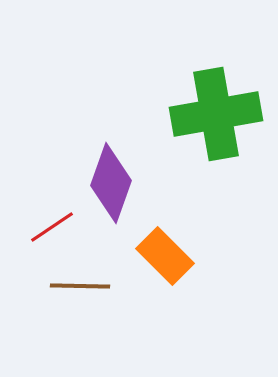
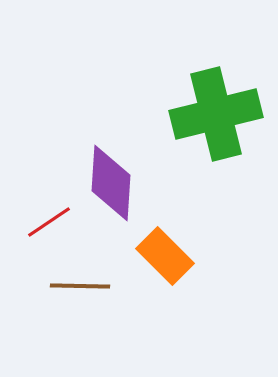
green cross: rotated 4 degrees counterclockwise
purple diamond: rotated 16 degrees counterclockwise
red line: moved 3 px left, 5 px up
